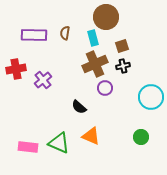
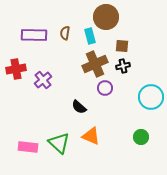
cyan rectangle: moved 3 px left, 2 px up
brown square: rotated 24 degrees clockwise
green triangle: rotated 20 degrees clockwise
